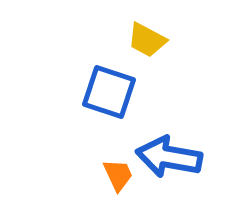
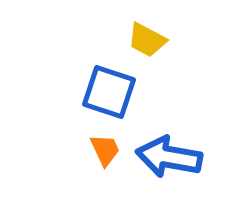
orange trapezoid: moved 13 px left, 25 px up
